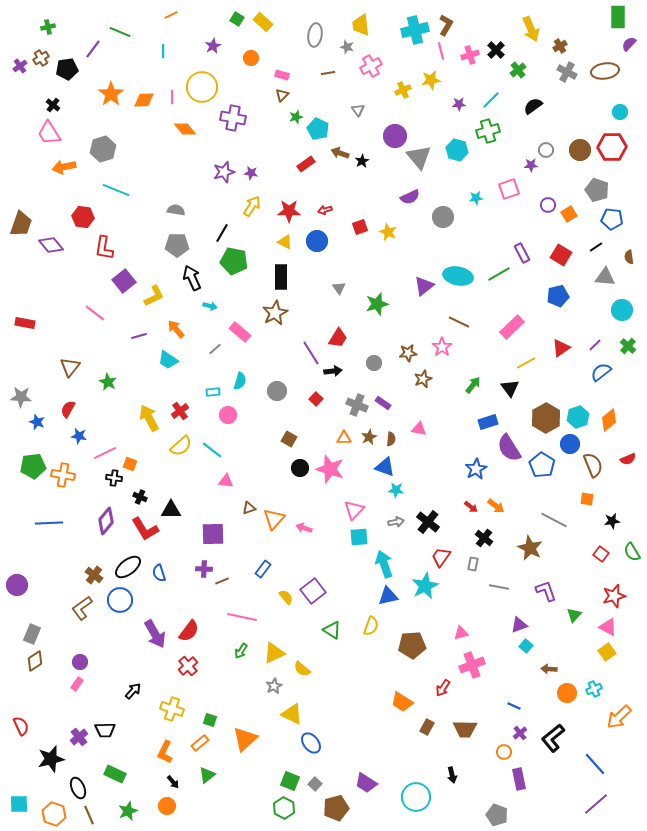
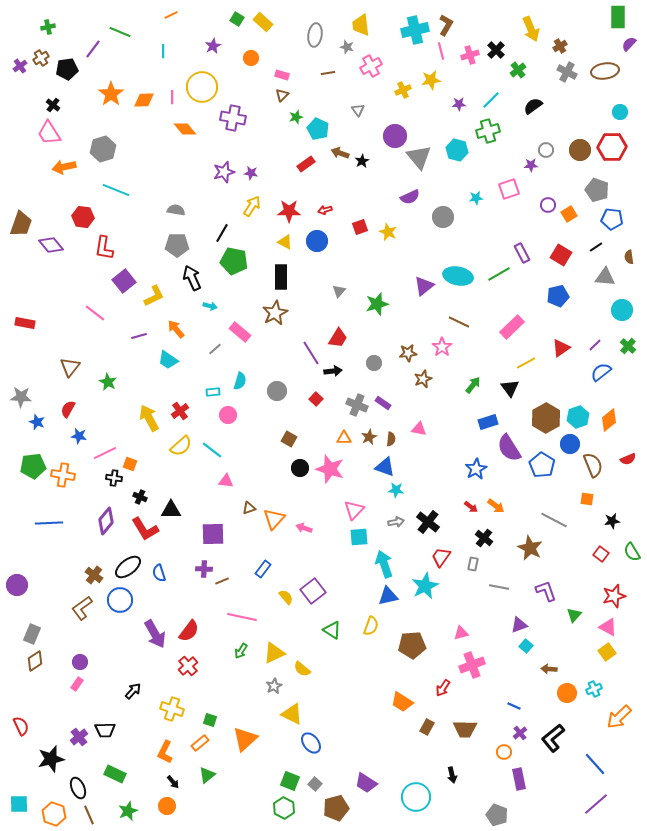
gray triangle at (339, 288): moved 3 px down; rotated 16 degrees clockwise
